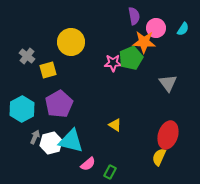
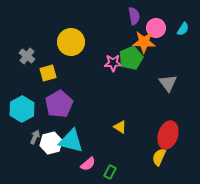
yellow square: moved 3 px down
yellow triangle: moved 5 px right, 2 px down
